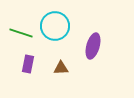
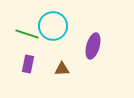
cyan circle: moved 2 px left
green line: moved 6 px right, 1 px down
brown triangle: moved 1 px right, 1 px down
